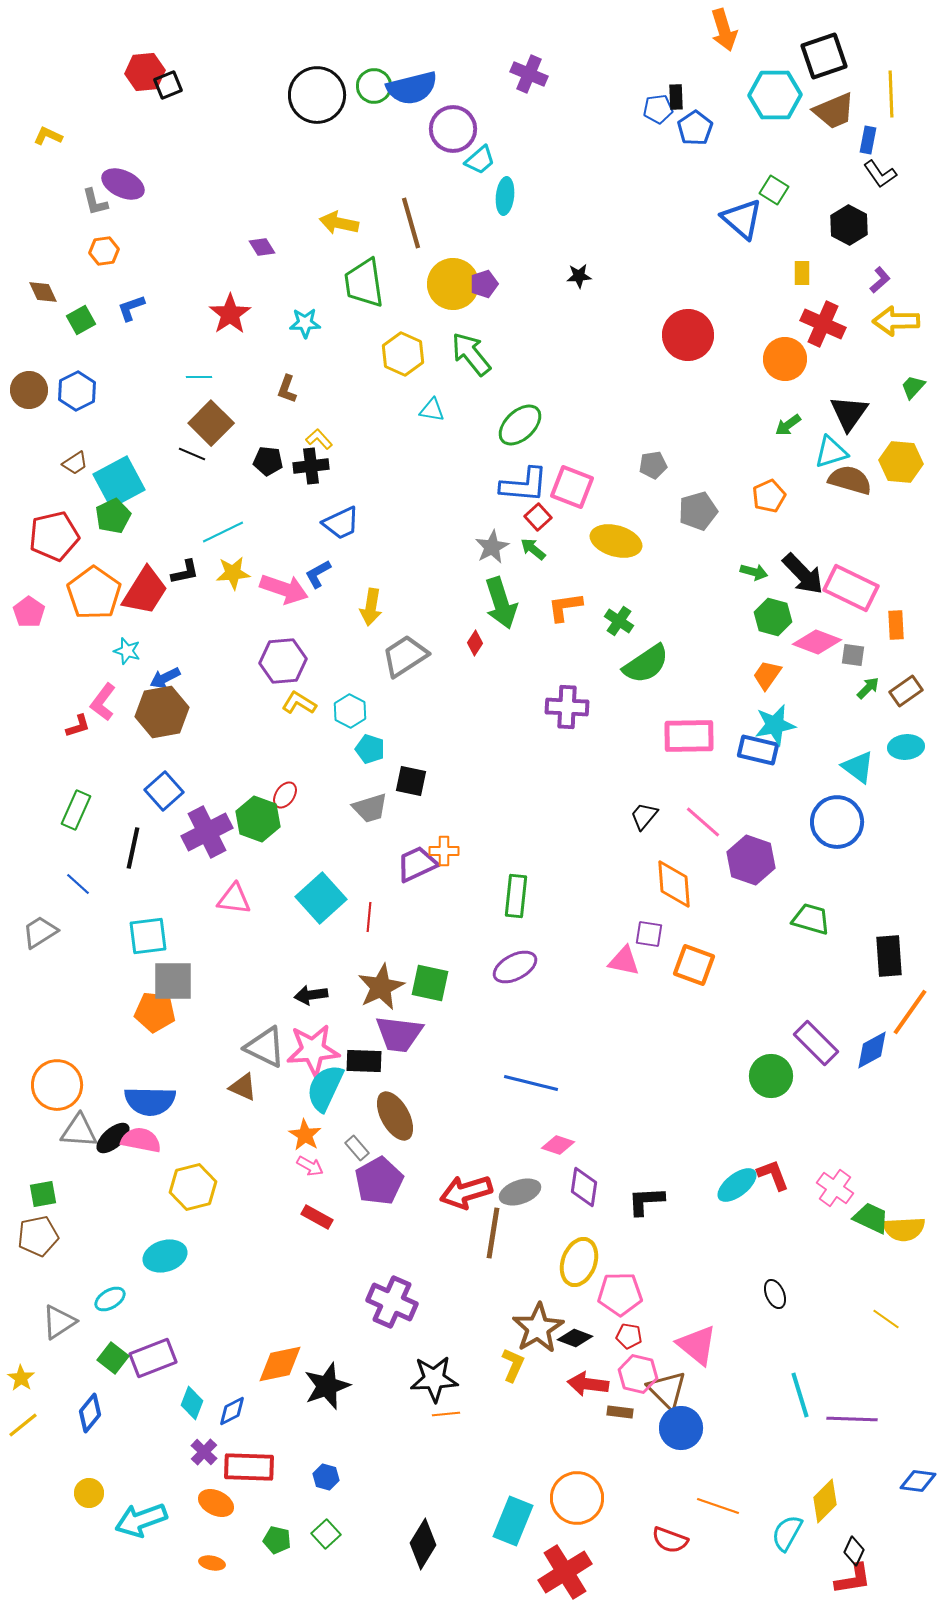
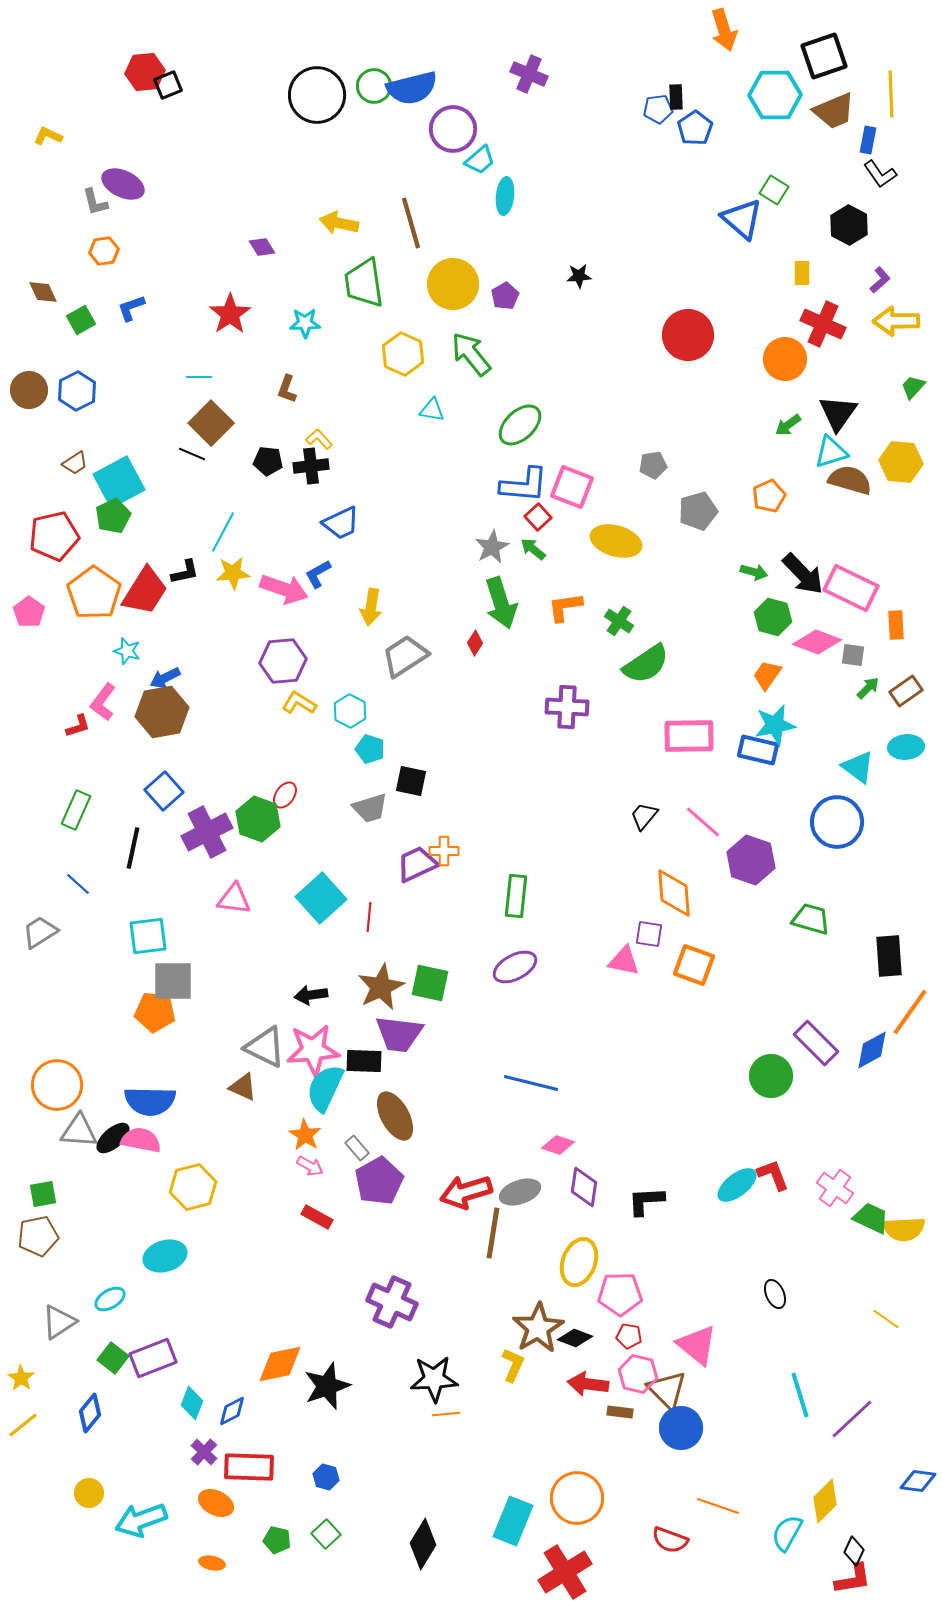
purple pentagon at (484, 284): moved 21 px right, 12 px down; rotated 12 degrees counterclockwise
black triangle at (849, 413): moved 11 px left
cyan line at (223, 532): rotated 36 degrees counterclockwise
orange diamond at (674, 884): moved 9 px down
purple line at (852, 1419): rotated 45 degrees counterclockwise
